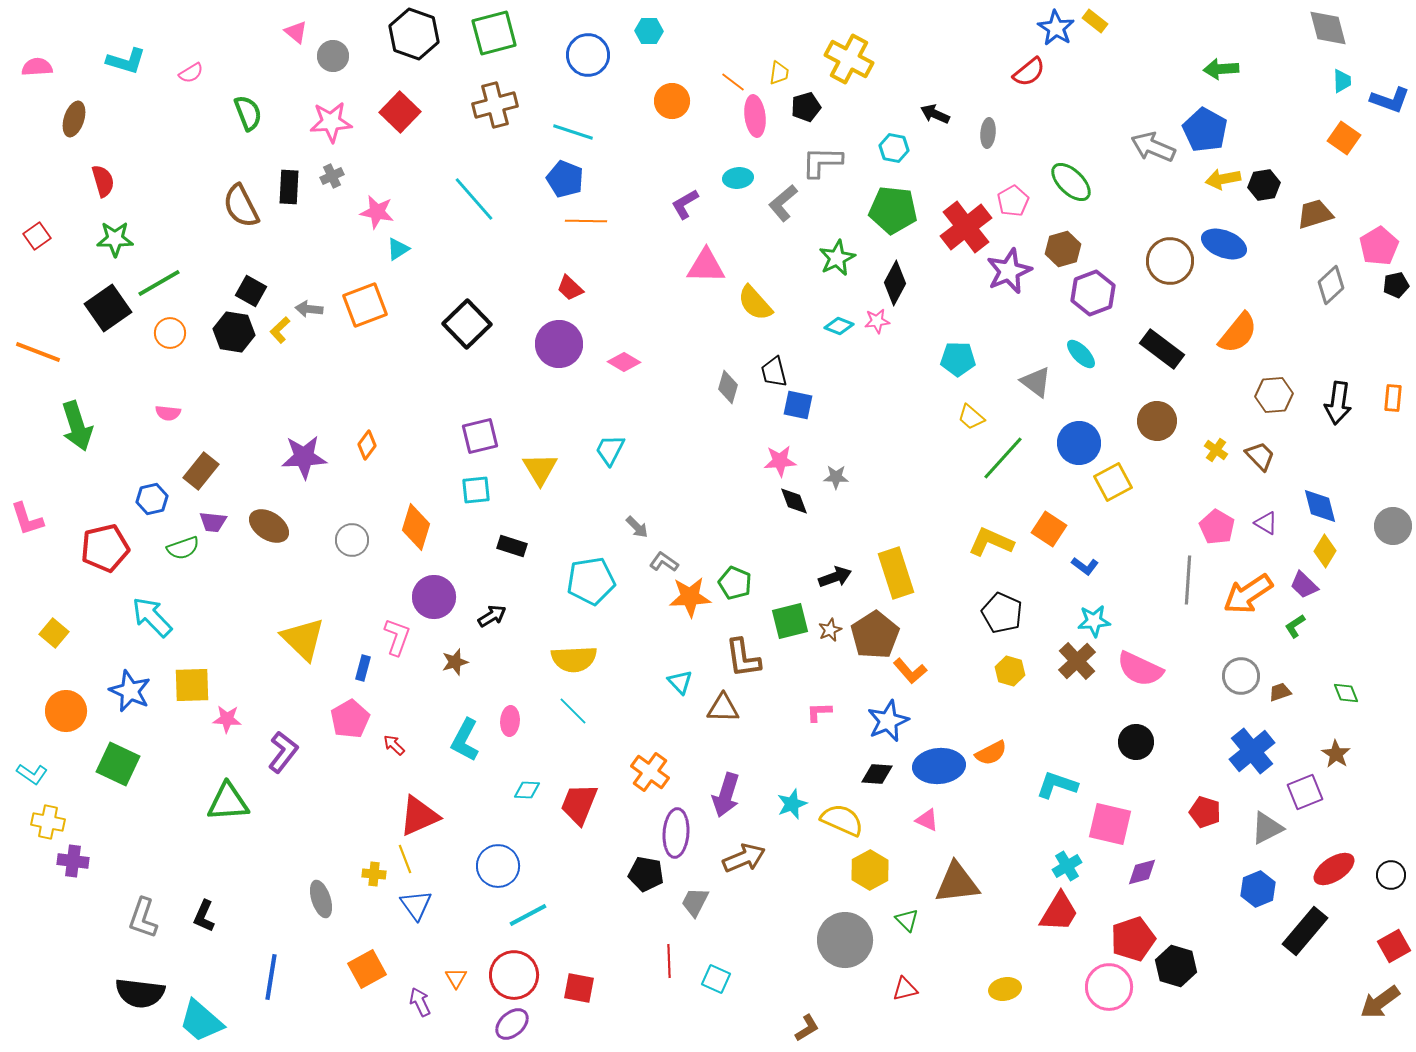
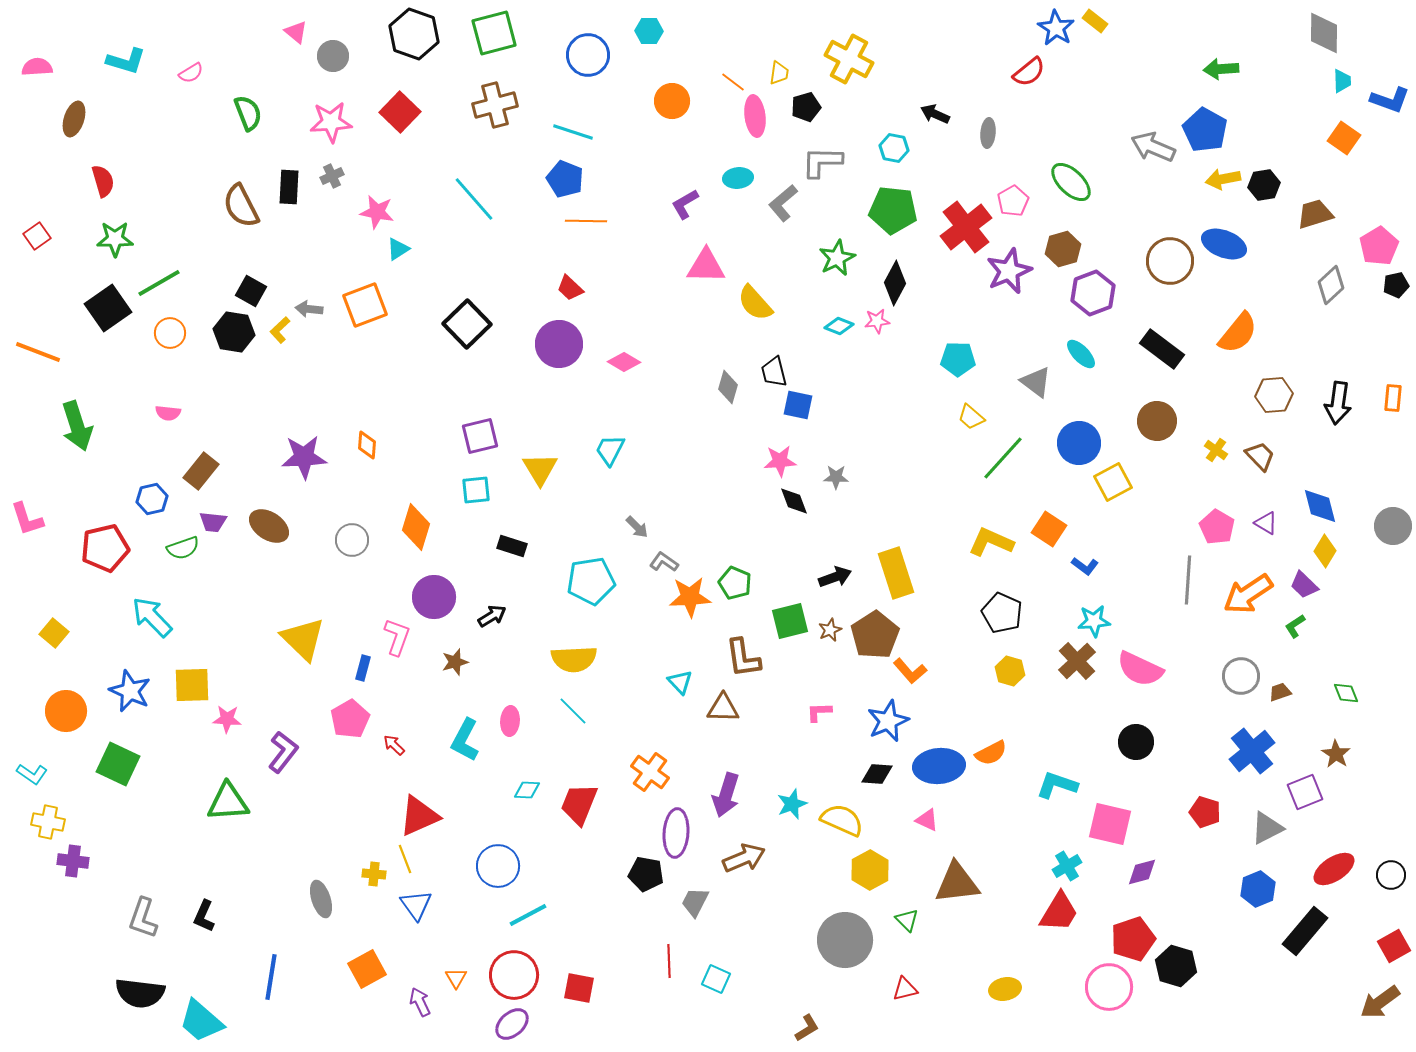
gray diamond at (1328, 28): moved 4 px left, 5 px down; rotated 15 degrees clockwise
orange diamond at (367, 445): rotated 32 degrees counterclockwise
